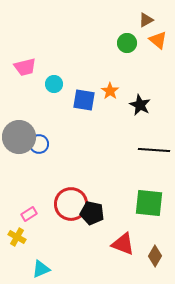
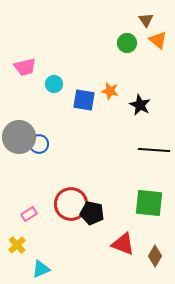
brown triangle: rotated 35 degrees counterclockwise
orange star: rotated 24 degrees counterclockwise
yellow cross: moved 8 px down; rotated 18 degrees clockwise
